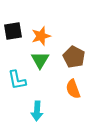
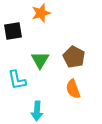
orange star: moved 23 px up
